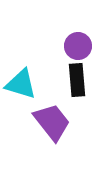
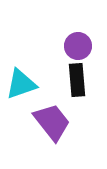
cyan triangle: rotated 36 degrees counterclockwise
